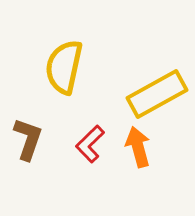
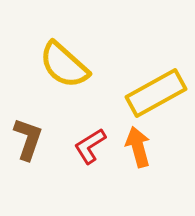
yellow semicircle: moved 2 px up; rotated 60 degrees counterclockwise
yellow rectangle: moved 1 px left, 1 px up
red L-shape: moved 2 px down; rotated 12 degrees clockwise
